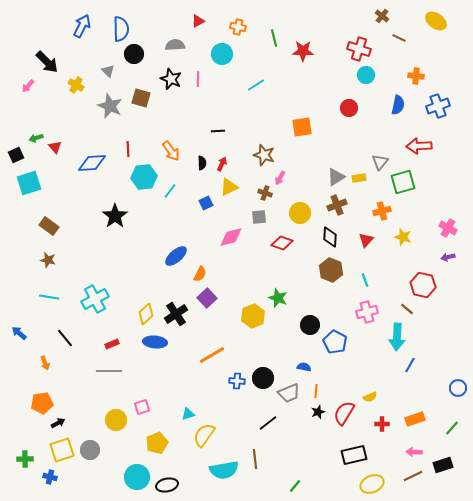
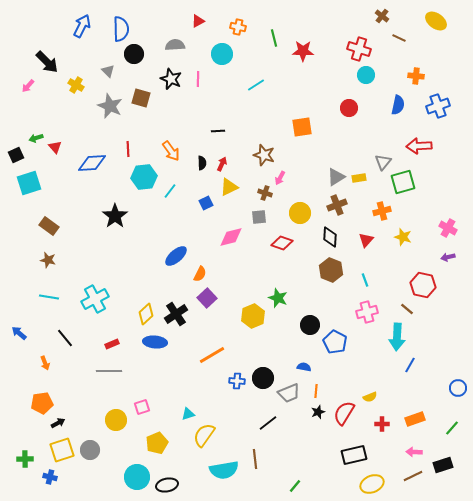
gray triangle at (380, 162): moved 3 px right
